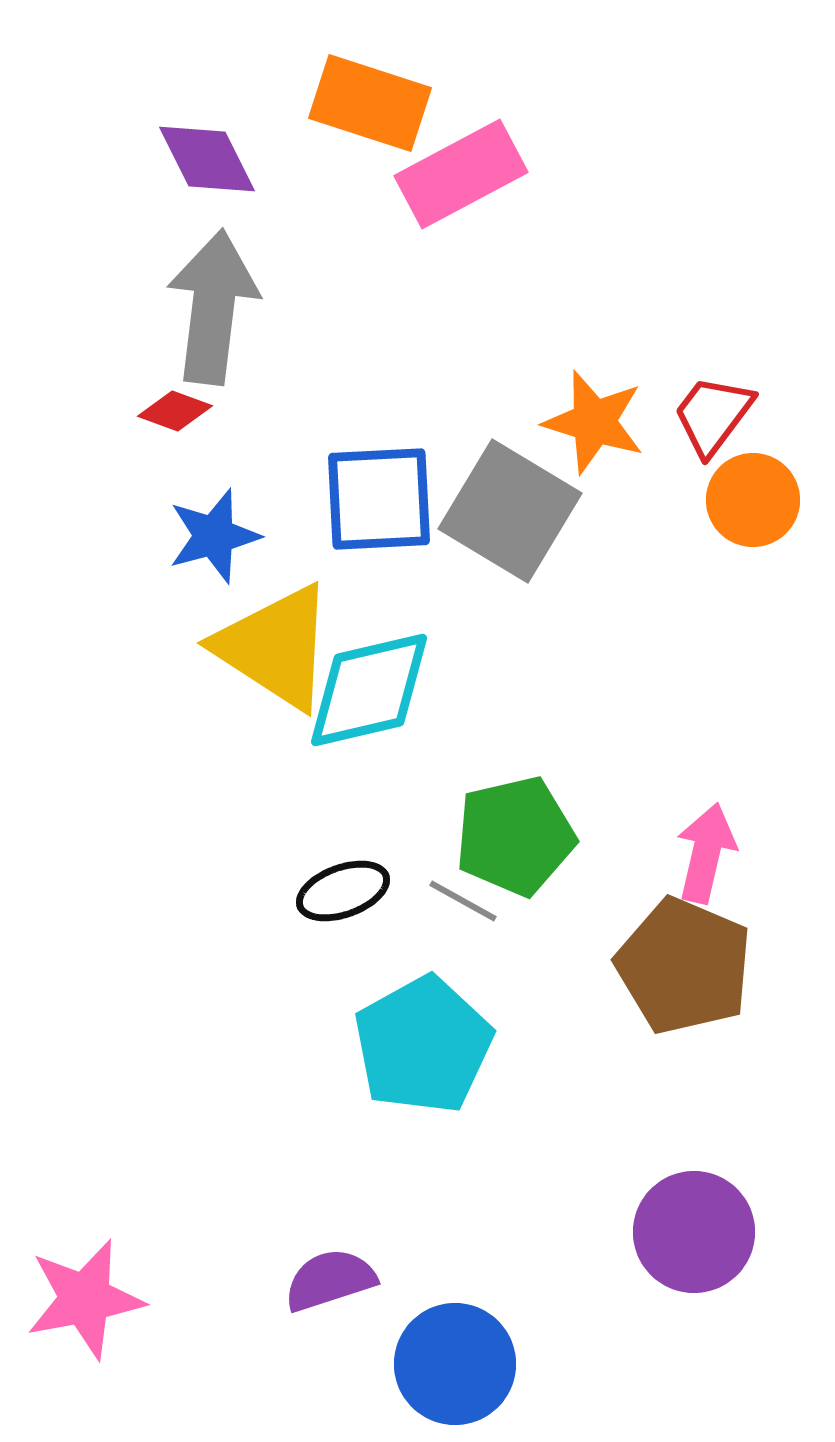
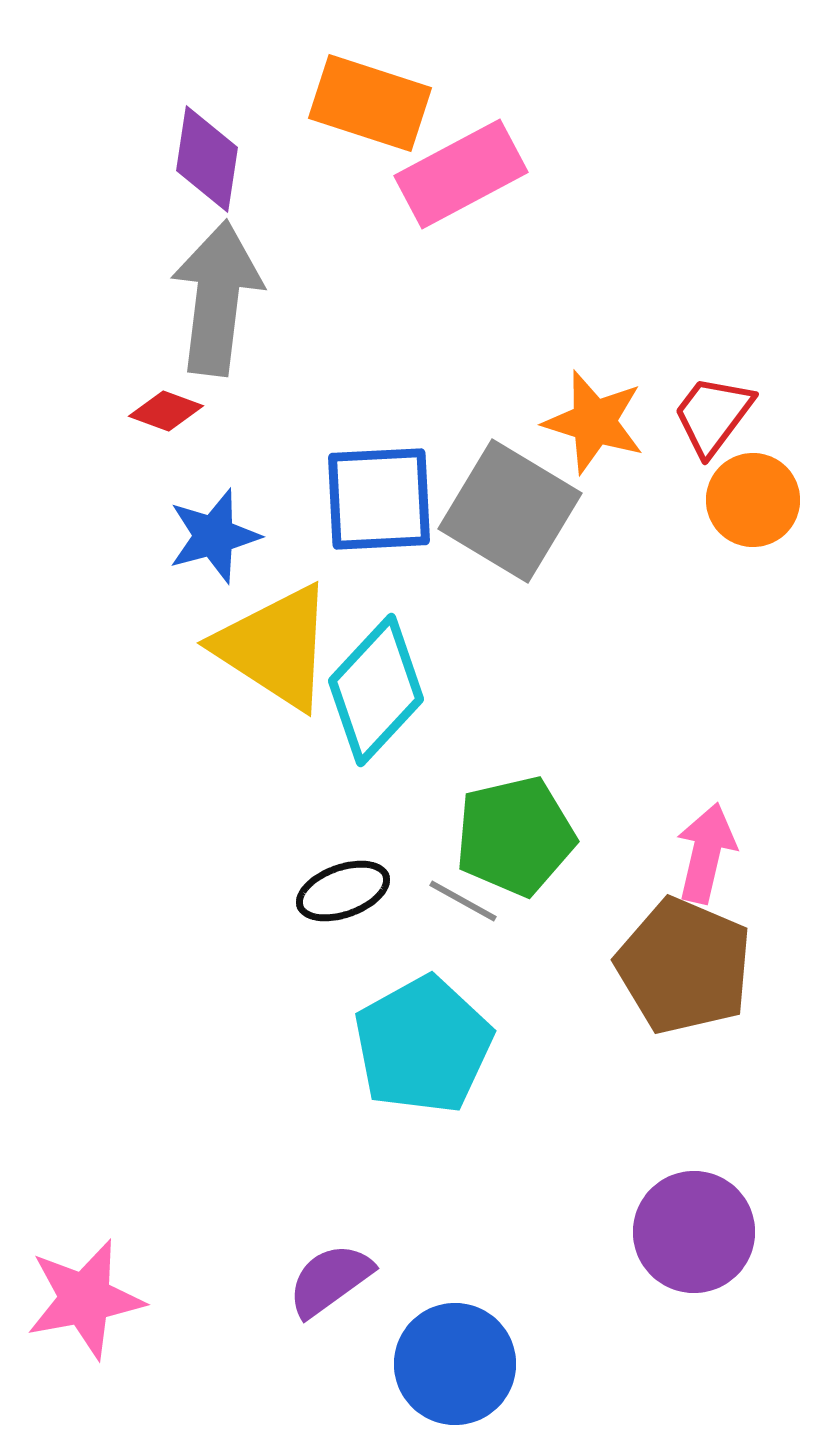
purple diamond: rotated 35 degrees clockwise
gray arrow: moved 4 px right, 9 px up
red diamond: moved 9 px left
cyan diamond: moved 7 px right; rotated 34 degrees counterclockwise
purple semicircle: rotated 18 degrees counterclockwise
